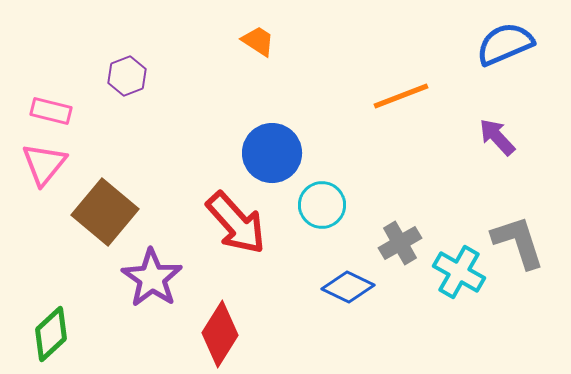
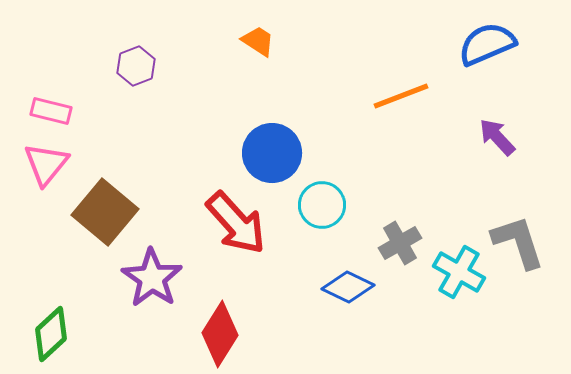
blue semicircle: moved 18 px left
purple hexagon: moved 9 px right, 10 px up
pink triangle: moved 2 px right
